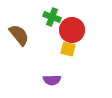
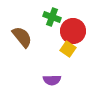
red circle: moved 1 px right, 1 px down
brown semicircle: moved 3 px right, 2 px down
yellow square: rotated 21 degrees clockwise
